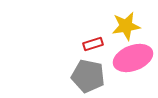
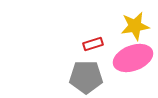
yellow star: moved 9 px right
gray pentagon: moved 2 px left, 1 px down; rotated 12 degrees counterclockwise
